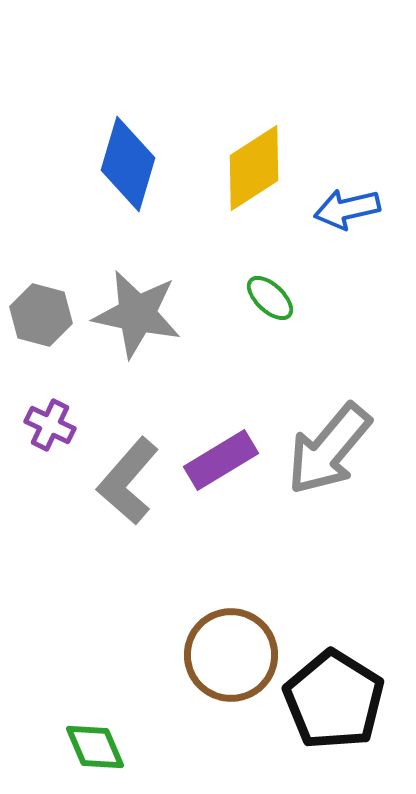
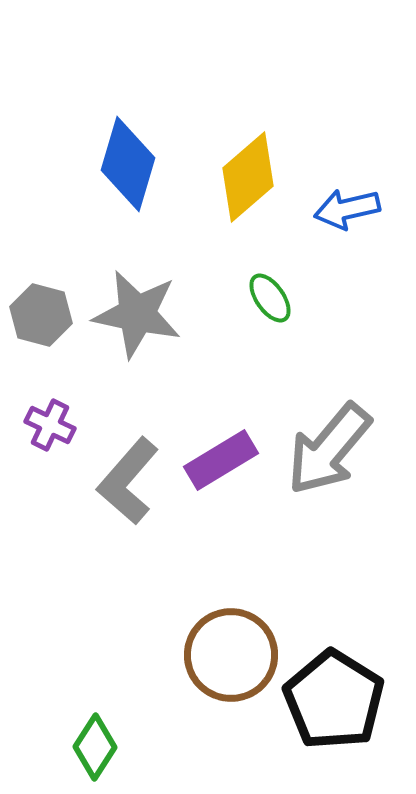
yellow diamond: moved 6 px left, 9 px down; rotated 8 degrees counterclockwise
green ellipse: rotated 12 degrees clockwise
green diamond: rotated 56 degrees clockwise
